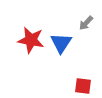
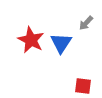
red star: rotated 16 degrees clockwise
